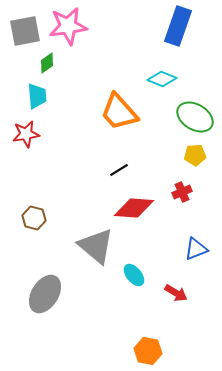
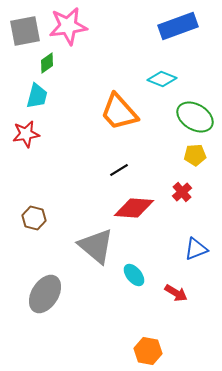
blue rectangle: rotated 51 degrees clockwise
cyan trapezoid: rotated 20 degrees clockwise
red cross: rotated 18 degrees counterclockwise
